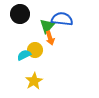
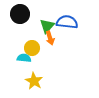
blue semicircle: moved 5 px right, 3 px down
yellow circle: moved 3 px left, 2 px up
cyan semicircle: moved 3 px down; rotated 32 degrees clockwise
yellow star: rotated 12 degrees counterclockwise
